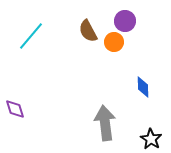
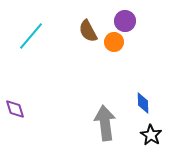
blue diamond: moved 16 px down
black star: moved 4 px up
